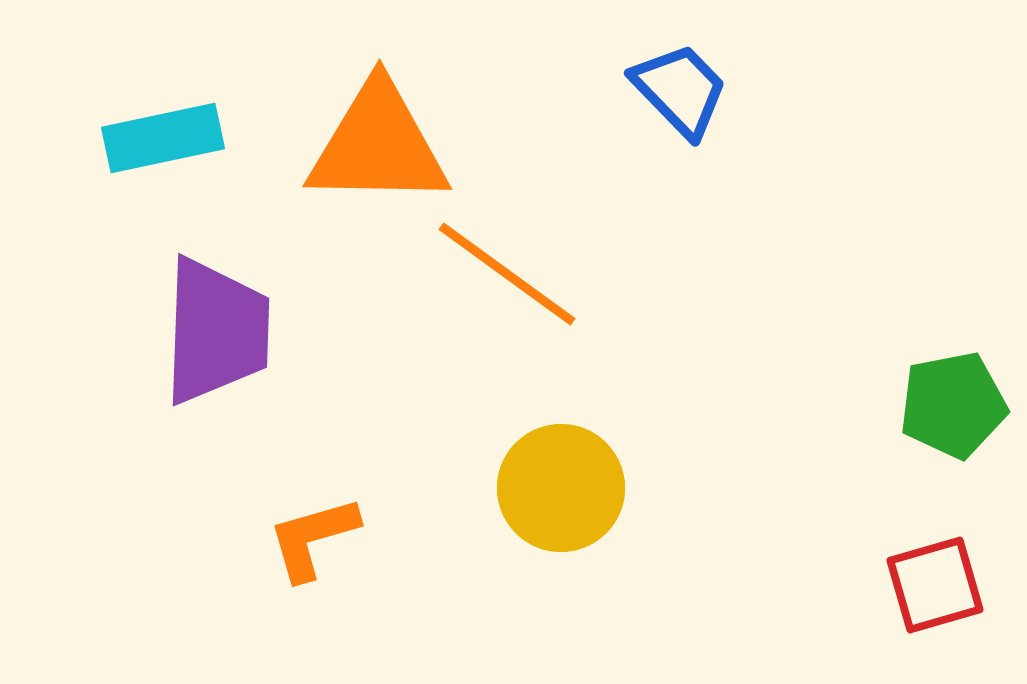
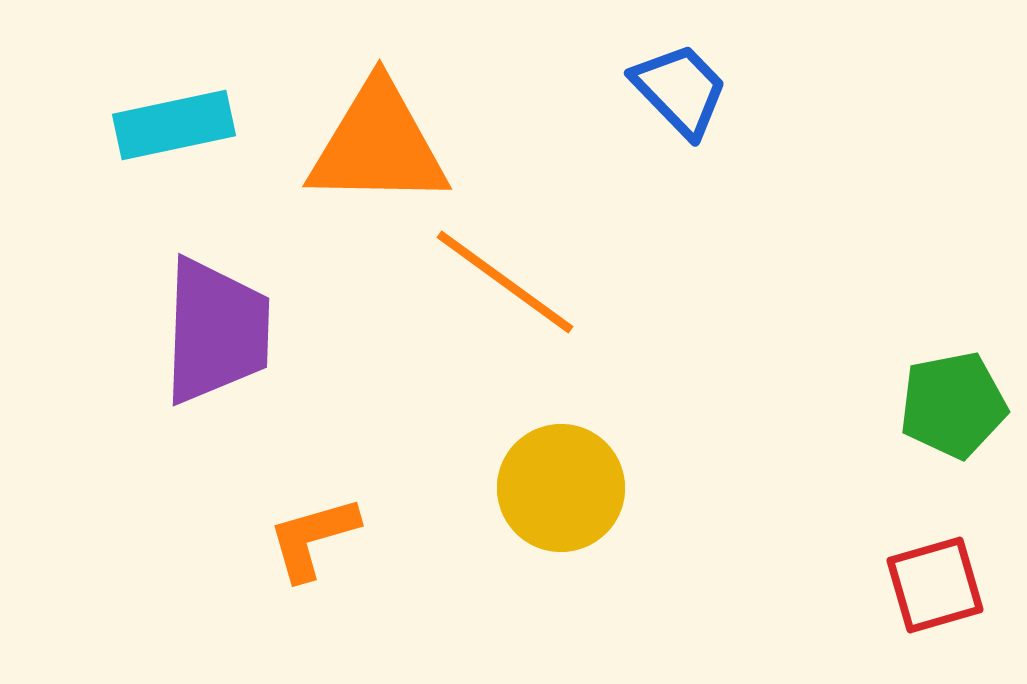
cyan rectangle: moved 11 px right, 13 px up
orange line: moved 2 px left, 8 px down
